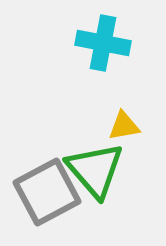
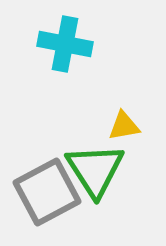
cyan cross: moved 38 px left, 1 px down
green triangle: rotated 8 degrees clockwise
